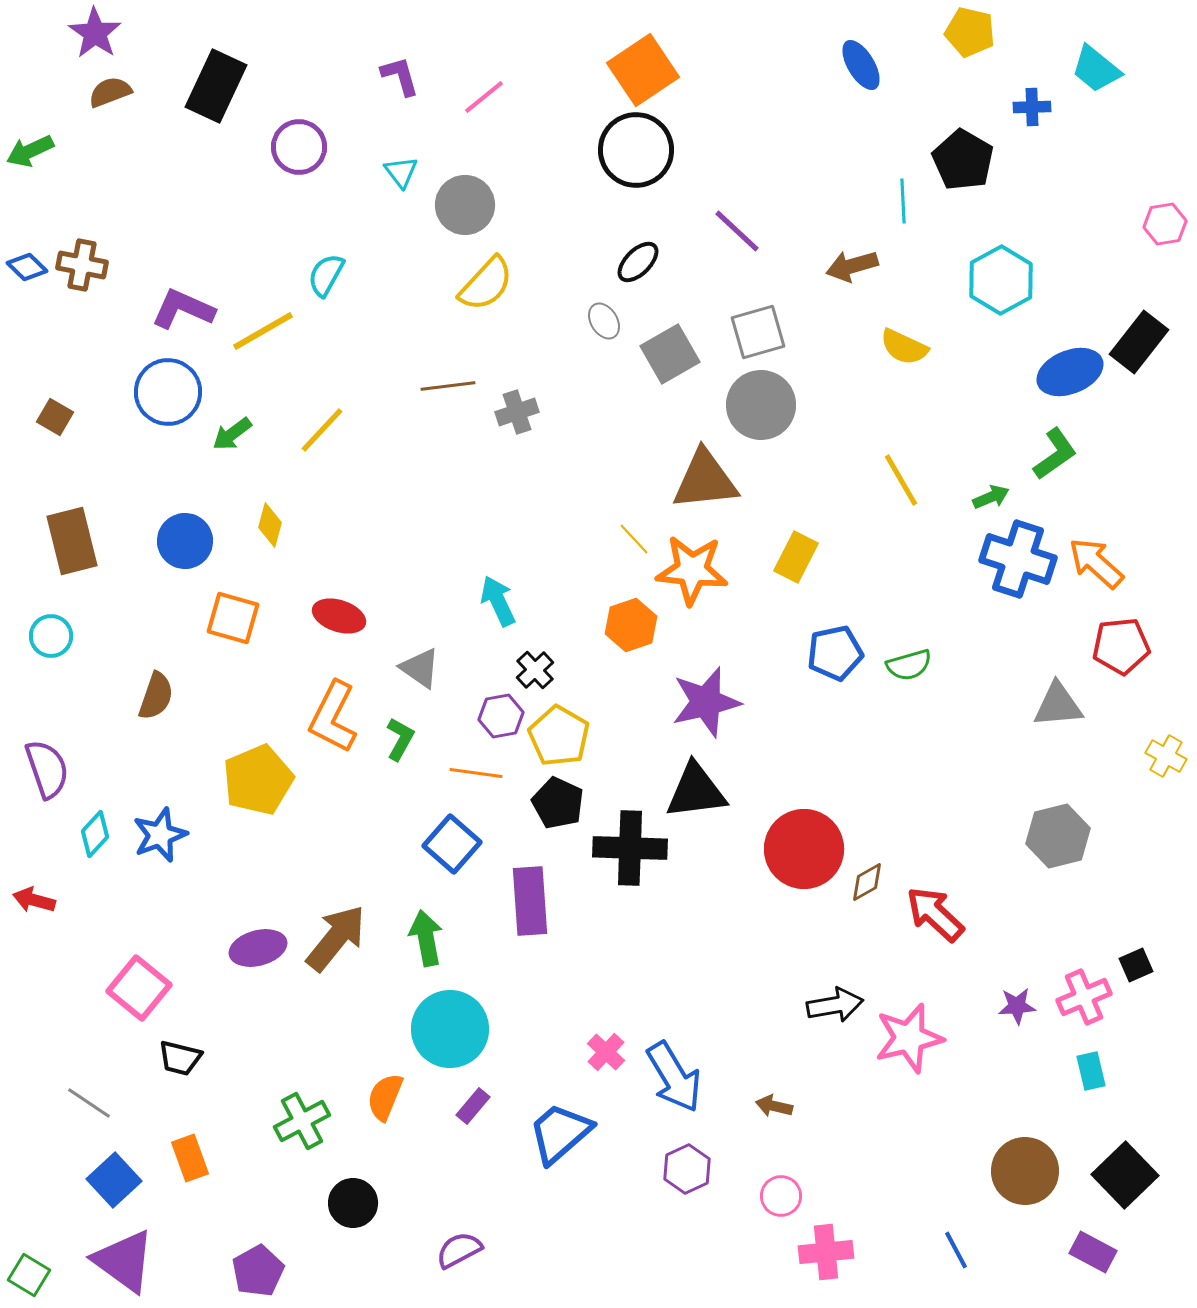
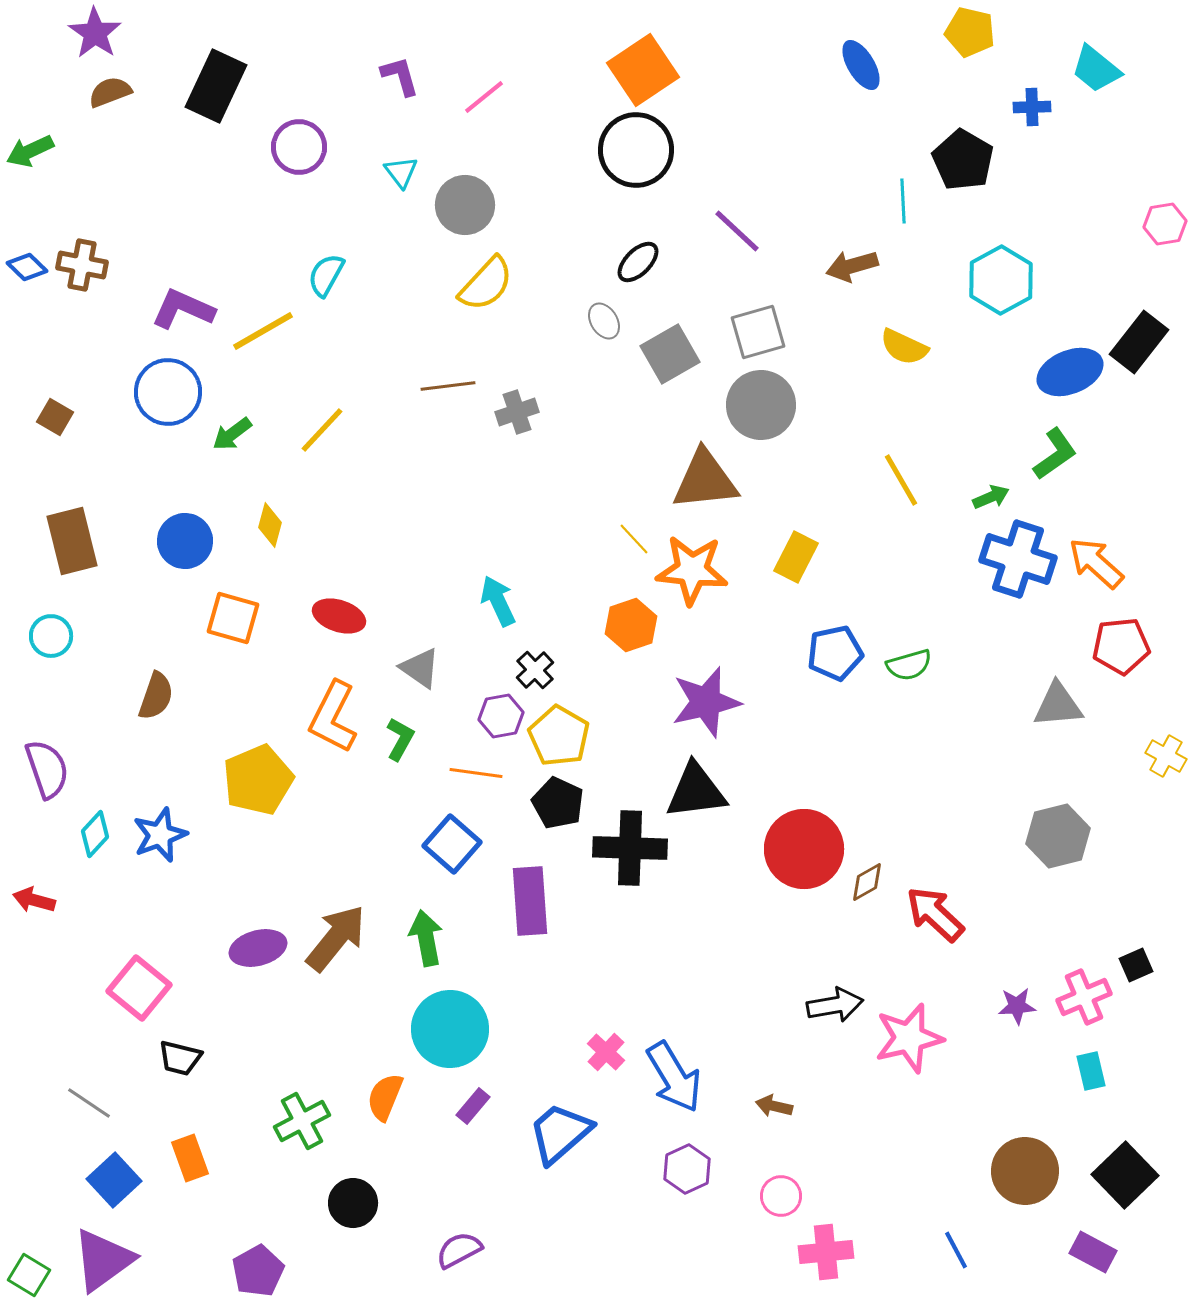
purple triangle at (124, 1261): moved 21 px left, 1 px up; rotated 48 degrees clockwise
